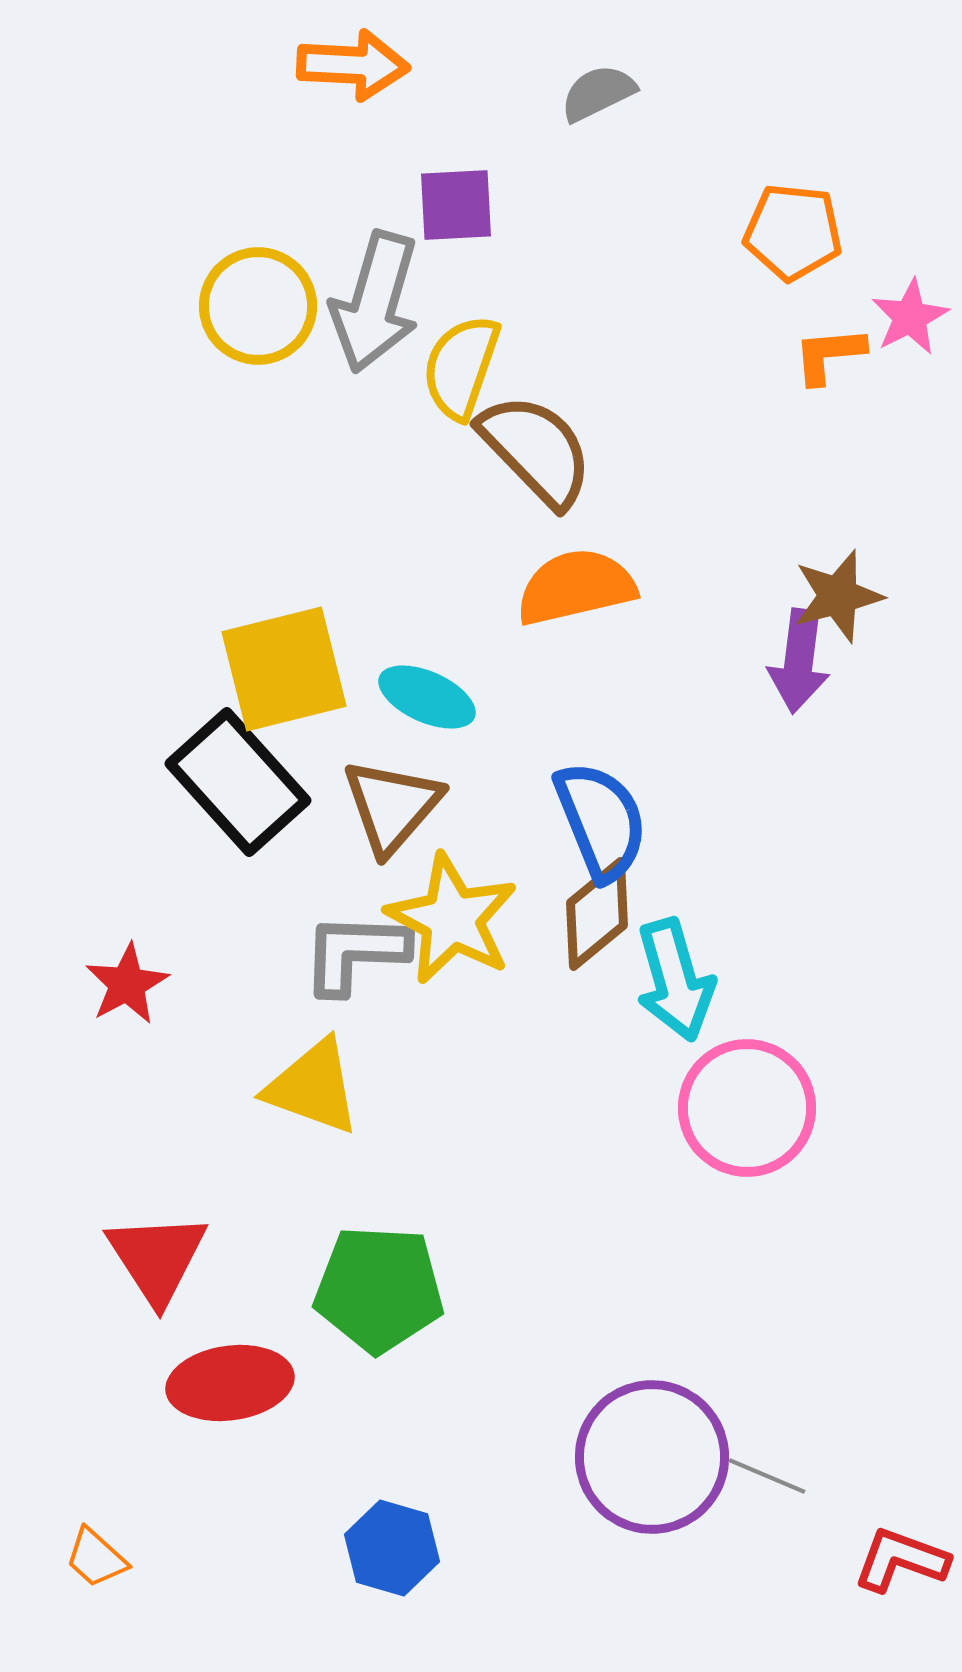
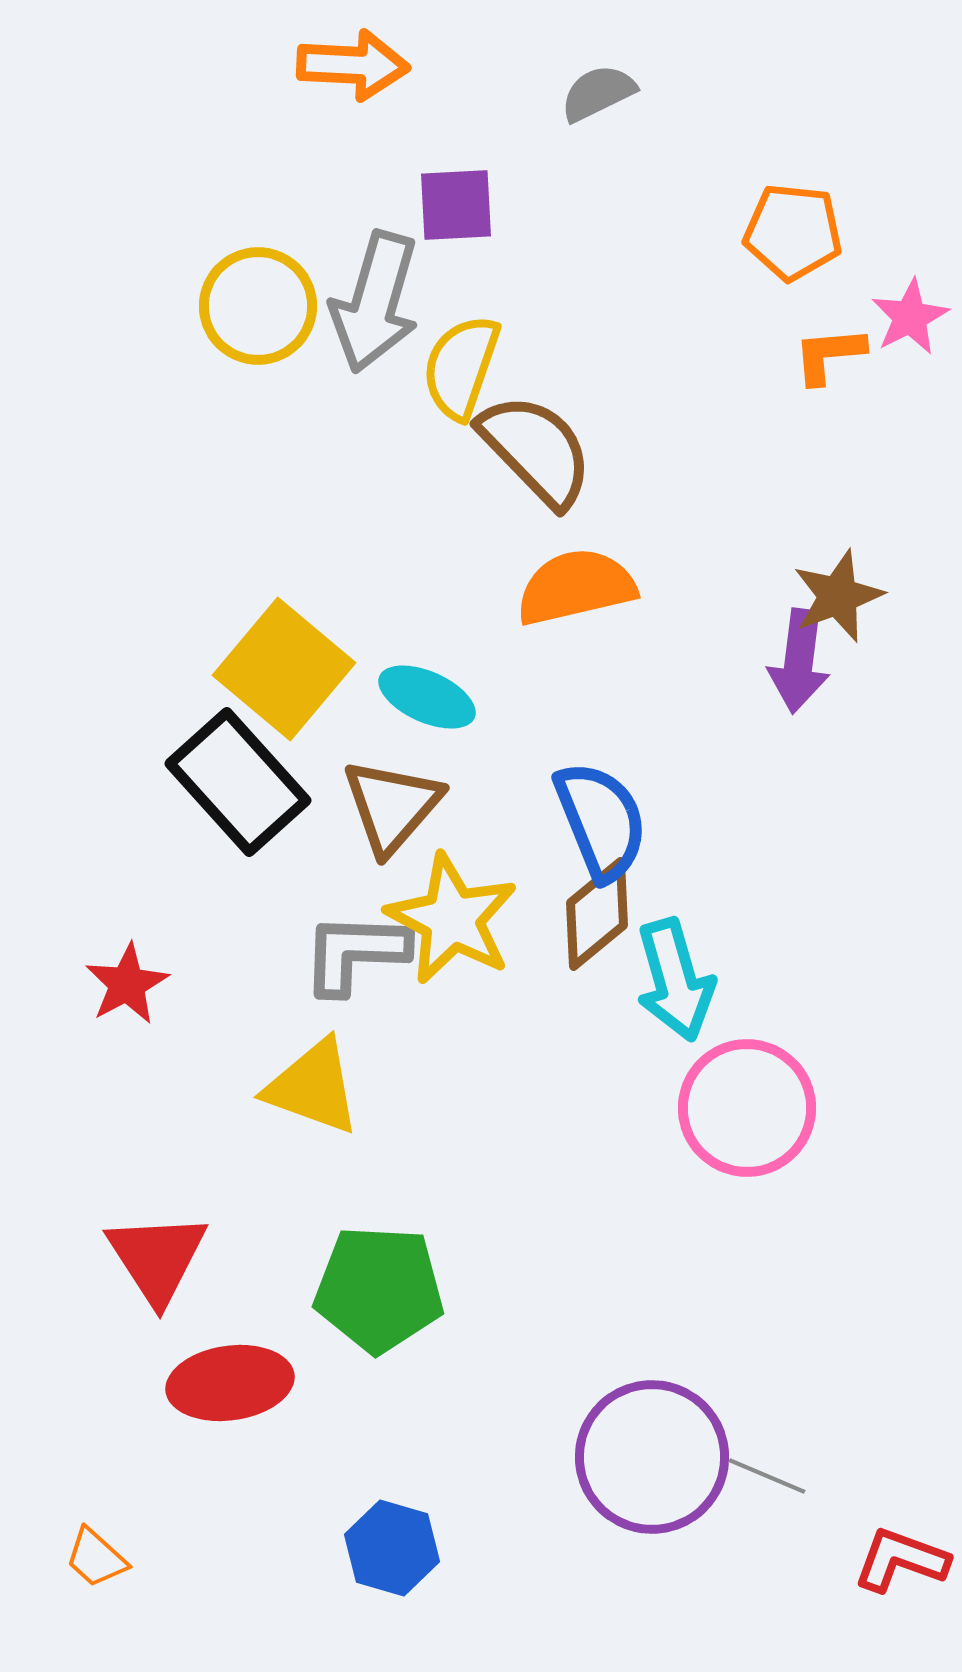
brown star: rotated 6 degrees counterclockwise
yellow square: rotated 36 degrees counterclockwise
